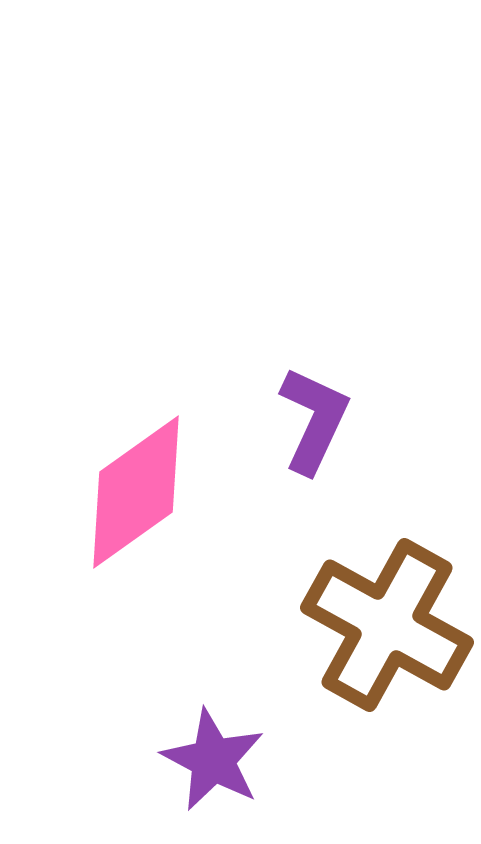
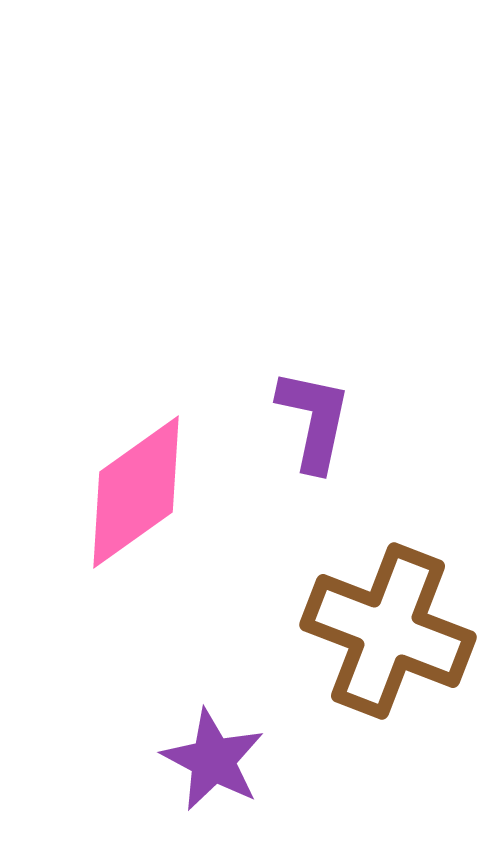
purple L-shape: rotated 13 degrees counterclockwise
brown cross: moved 1 px right, 6 px down; rotated 8 degrees counterclockwise
